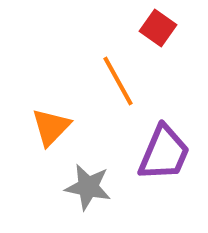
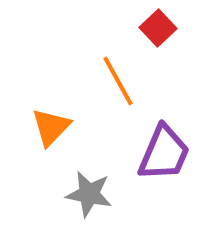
red square: rotated 12 degrees clockwise
gray star: moved 1 px right, 7 px down
